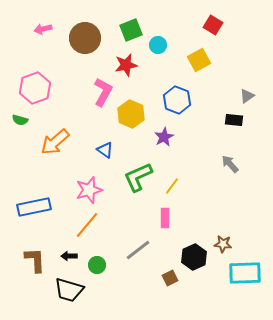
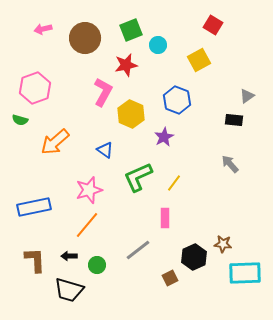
yellow line: moved 2 px right, 3 px up
